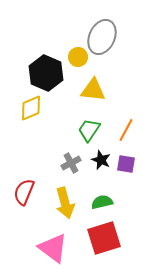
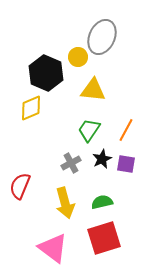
black star: moved 1 px right, 1 px up; rotated 24 degrees clockwise
red semicircle: moved 4 px left, 6 px up
